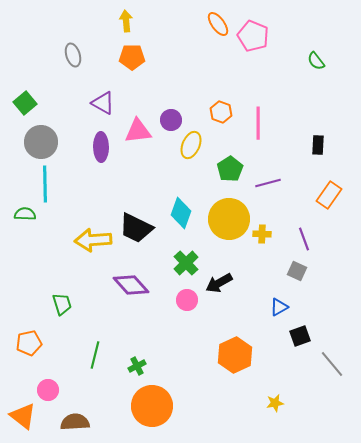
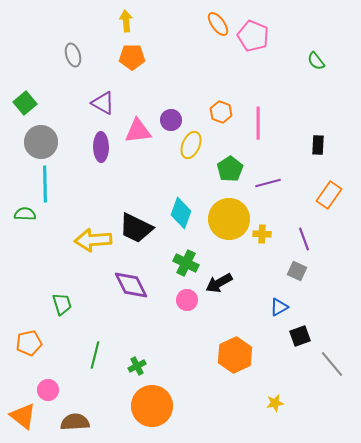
green cross at (186, 263): rotated 20 degrees counterclockwise
purple diamond at (131, 285): rotated 15 degrees clockwise
